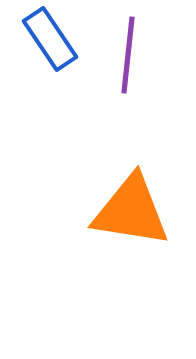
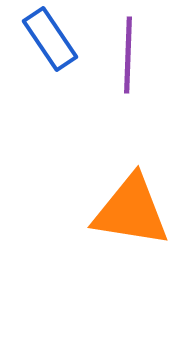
purple line: rotated 4 degrees counterclockwise
